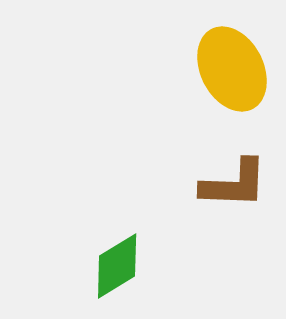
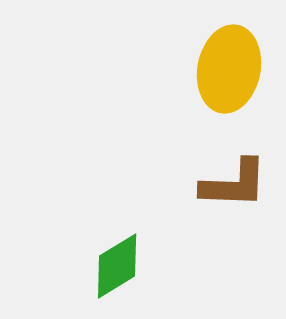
yellow ellipse: moved 3 px left; rotated 38 degrees clockwise
